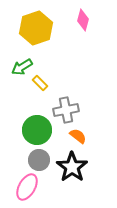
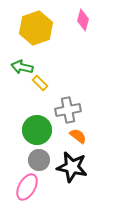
green arrow: rotated 45 degrees clockwise
gray cross: moved 2 px right
black star: rotated 24 degrees counterclockwise
